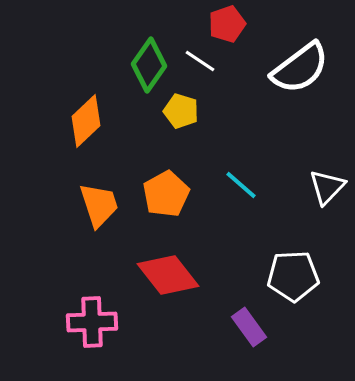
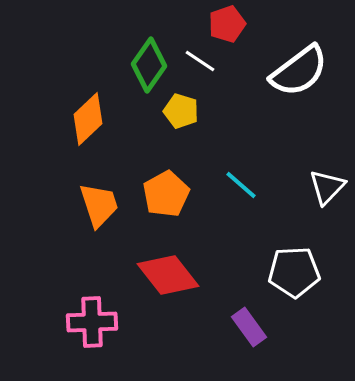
white semicircle: moved 1 px left, 3 px down
orange diamond: moved 2 px right, 2 px up
white pentagon: moved 1 px right, 4 px up
